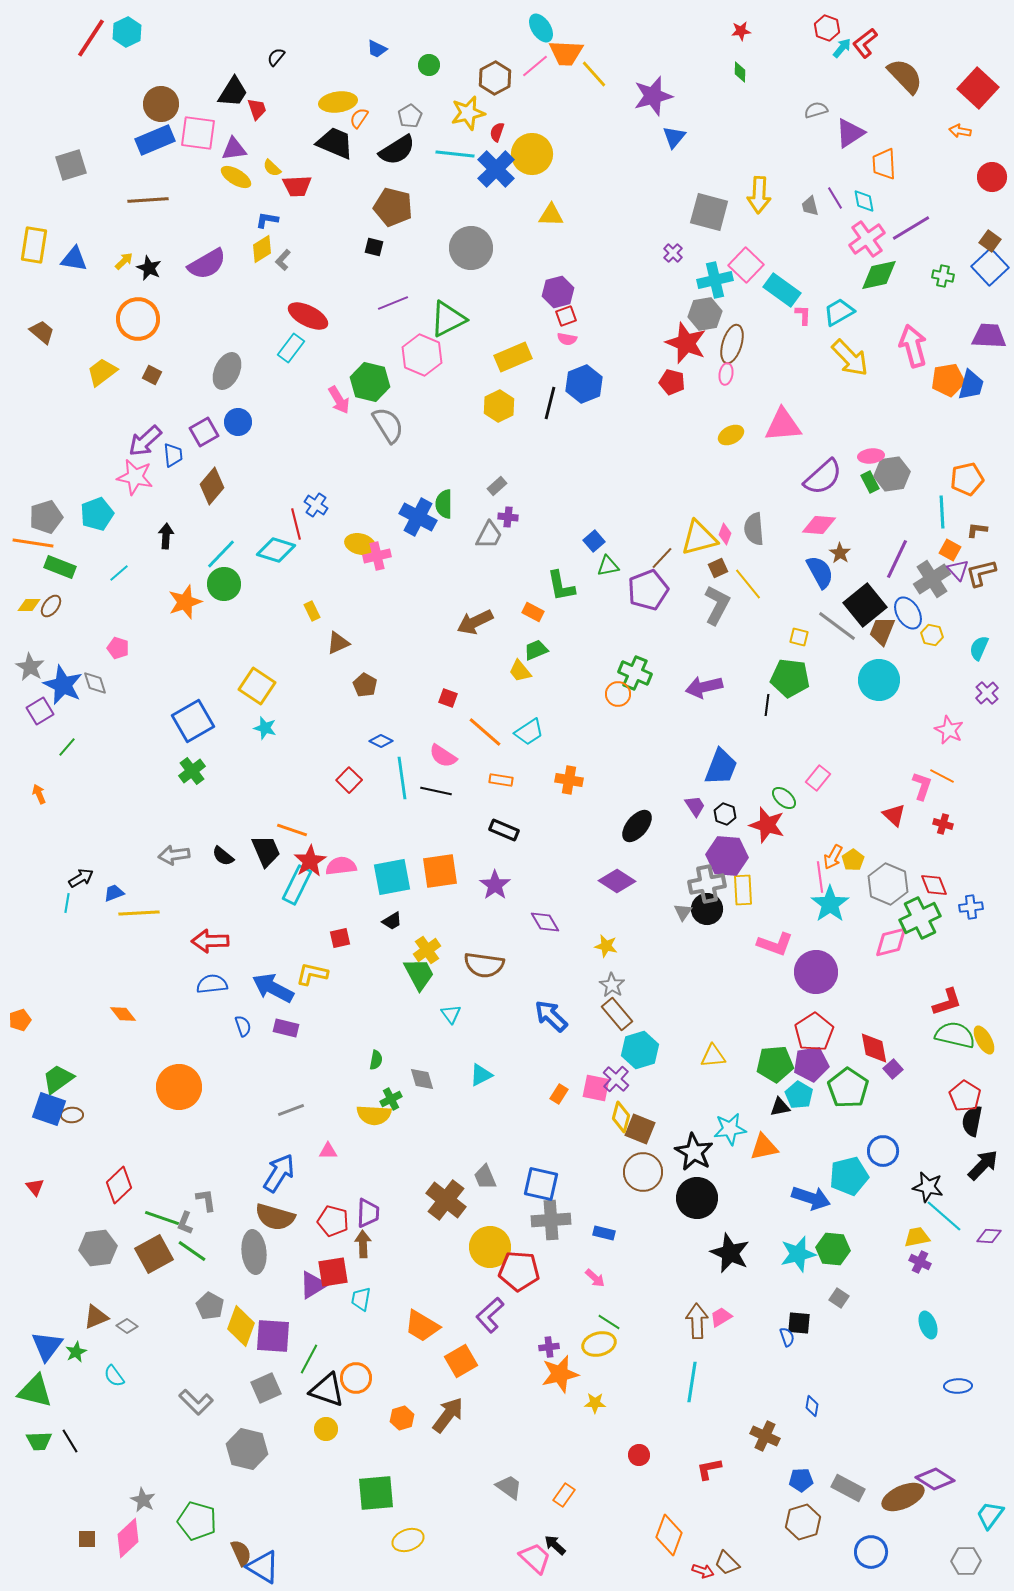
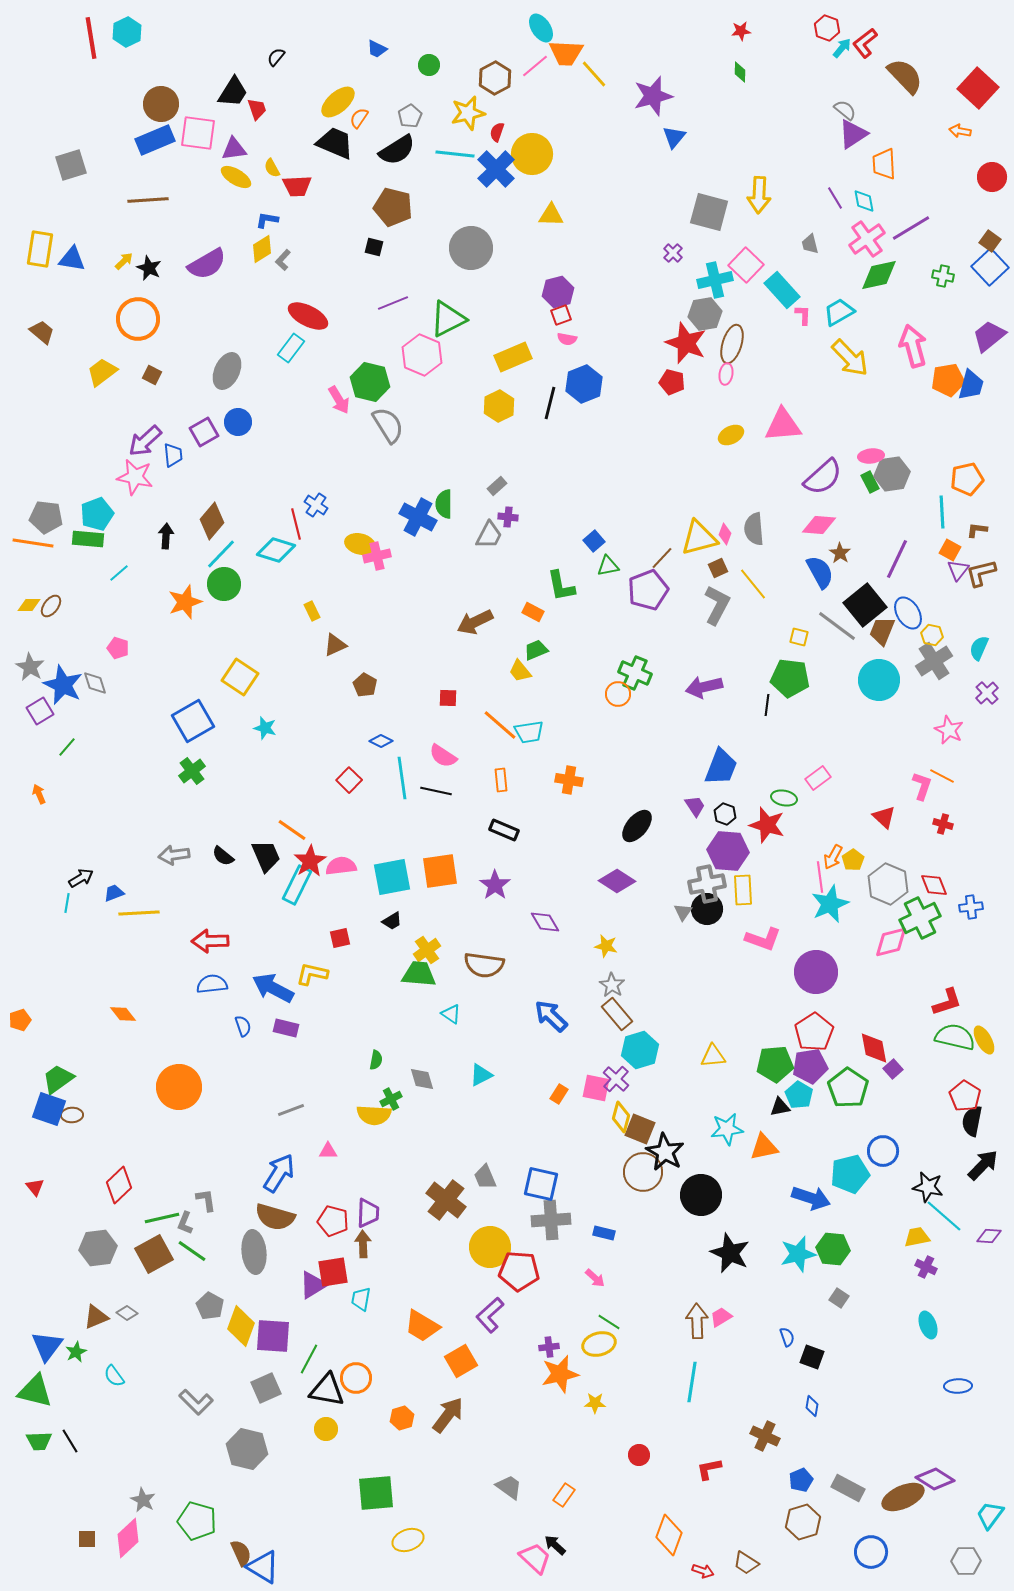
red line at (91, 38): rotated 42 degrees counterclockwise
yellow ellipse at (338, 102): rotated 33 degrees counterclockwise
gray semicircle at (816, 110): moved 29 px right; rotated 55 degrees clockwise
purple triangle at (850, 133): moved 3 px right, 1 px down
yellow semicircle at (272, 168): rotated 18 degrees clockwise
gray trapezoid at (810, 206): moved 38 px down
yellow rectangle at (34, 245): moved 6 px right, 4 px down
blue triangle at (74, 259): moved 2 px left
cyan rectangle at (782, 290): rotated 12 degrees clockwise
red square at (566, 316): moved 5 px left, 1 px up
purple trapezoid at (989, 336): rotated 42 degrees counterclockwise
brown diamond at (212, 486): moved 35 px down
gray pentagon at (46, 517): rotated 24 degrees clockwise
green rectangle at (60, 567): moved 28 px right, 28 px up; rotated 16 degrees counterclockwise
purple triangle at (958, 570): rotated 20 degrees clockwise
gray cross at (932, 579): moved 2 px right, 82 px down
yellow line at (748, 584): moved 5 px right
brown triangle at (338, 643): moved 3 px left, 2 px down
yellow square at (257, 686): moved 17 px left, 9 px up
red square at (448, 698): rotated 18 degrees counterclockwise
orange line at (485, 732): moved 15 px right, 7 px up
cyan trapezoid at (529, 732): rotated 24 degrees clockwise
pink rectangle at (818, 778): rotated 15 degrees clockwise
orange rectangle at (501, 780): rotated 75 degrees clockwise
green ellipse at (784, 798): rotated 30 degrees counterclockwise
red triangle at (894, 815): moved 10 px left, 2 px down
orange line at (292, 830): rotated 16 degrees clockwise
black trapezoid at (266, 851): moved 5 px down
purple hexagon at (727, 856): moved 1 px right, 5 px up
cyan star at (830, 904): rotated 12 degrees clockwise
pink L-shape at (775, 944): moved 12 px left, 5 px up
green trapezoid at (419, 974): rotated 57 degrees counterclockwise
cyan triangle at (451, 1014): rotated 20 degrees counterclockwise
green semicircle at (955, 1035): moved 2 px down
purple pentagon at (811, 1064): moved 1 px left, 2 px down
cyan star at (730, 1129): moved 3 px left
black star at (694, 1152): moved 29 px left
cyan pentagon at (849, 1176): moved 1 px right, 2 px up
black circle at (697, 1198): moved 4 px right, 3 px up
green line at (162, 1218): rotated 32 degrees counterclockwise
purple cross at (920, 1262): moved 6 px right, 5 px down
black square at (799, 1323): moved 13 px right, 34 px down; rotated 15 degrees clockwise
gray diamond at (127, 1326): moved 13 px up
black triangle at (327, 1390): rotated 9 degrees counterclockwise
blue pentagon at (801, 1480): rotated 20 degrees counterclockwise
brown trapezoid at (727, 1563): moved 19 px right; rotated 12 degrees counterclockwise
